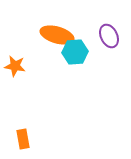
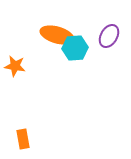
purple ellipse: rotated 55 degrees clockwise
cyan hexagon: moved 4 px up
